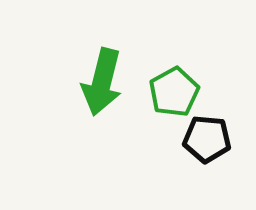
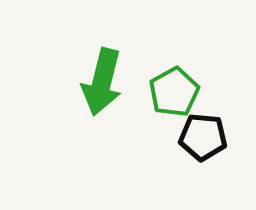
black pentagon: moved 4 px left, 2 px up
